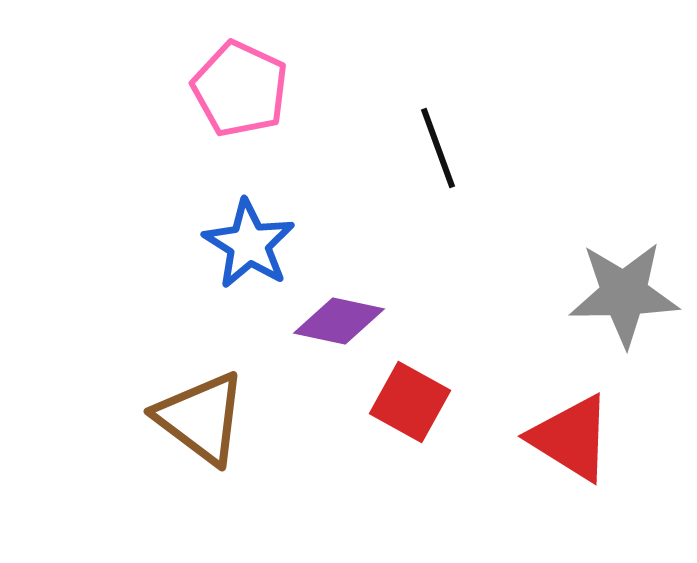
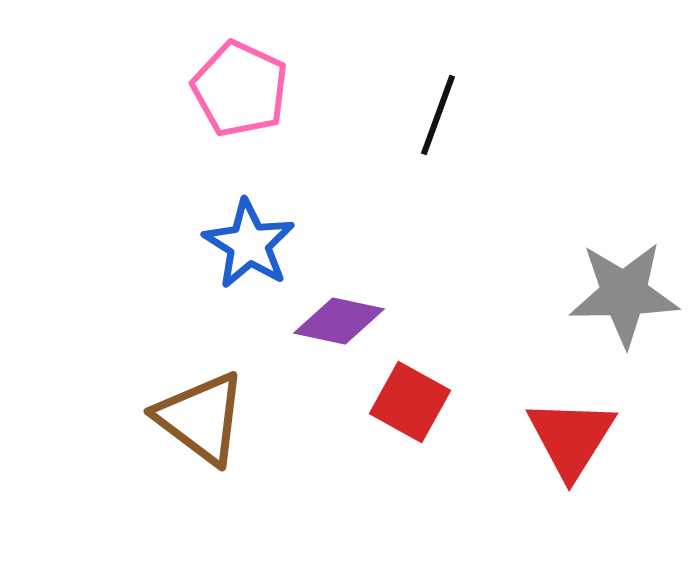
black line: moved 33 px up; rotated 40 degrees clockwise
red triangle: rotated 30 degrees clockwise
